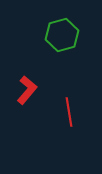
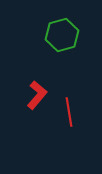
red L-shape: moved 10 px right, 5 px down
